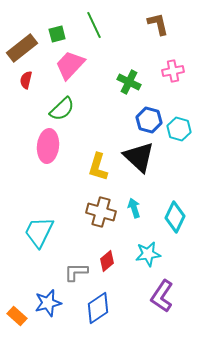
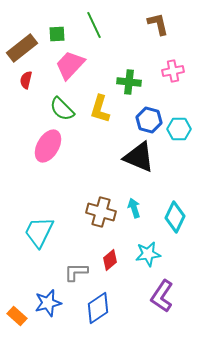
green square: rotated 12 degrees clockwise
green cross: rotated 20 degrees counterclockwise
green semicircle: rotated 88 degrees clockwise
cyan hexagon: rotated 15 degrees counterclockwise
pink ellipse: rotated 24 degrees clockwise
black triangle: rotated 20 degrees counterclockwise
yellow L-shape: moved 2 px right, 58 px up
red diamond: moved 3 px right, 1 px up
